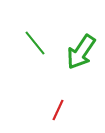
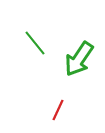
green arrow: moved 2 px left, 7 px down
